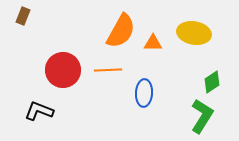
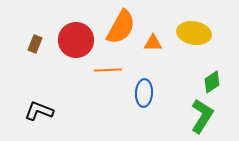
brown rectangle: moved 12 px right, 28 px down
orange semicircle: moved 4 px up
red circle: moved 13 px right, 30 px up
